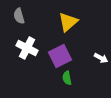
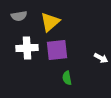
gray semicircle: rotated 84 degrees counterclockwise
yellow triangle: moved 18 px left
white cross: rotated 30 degrees counterclockwise
purple square: moved 3 px left, 6 px up; rotated 20 degrees clockwise
